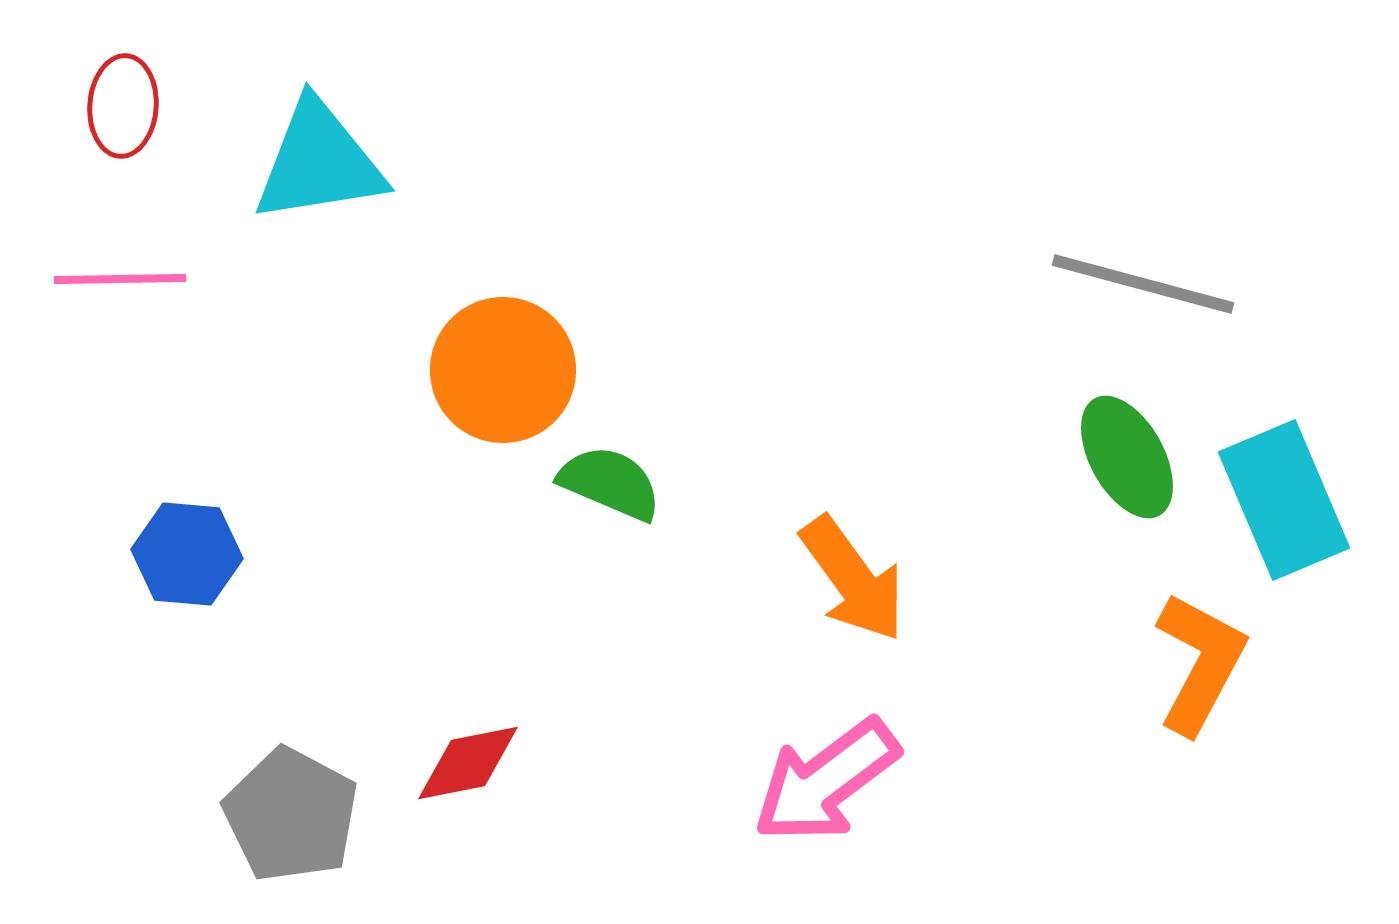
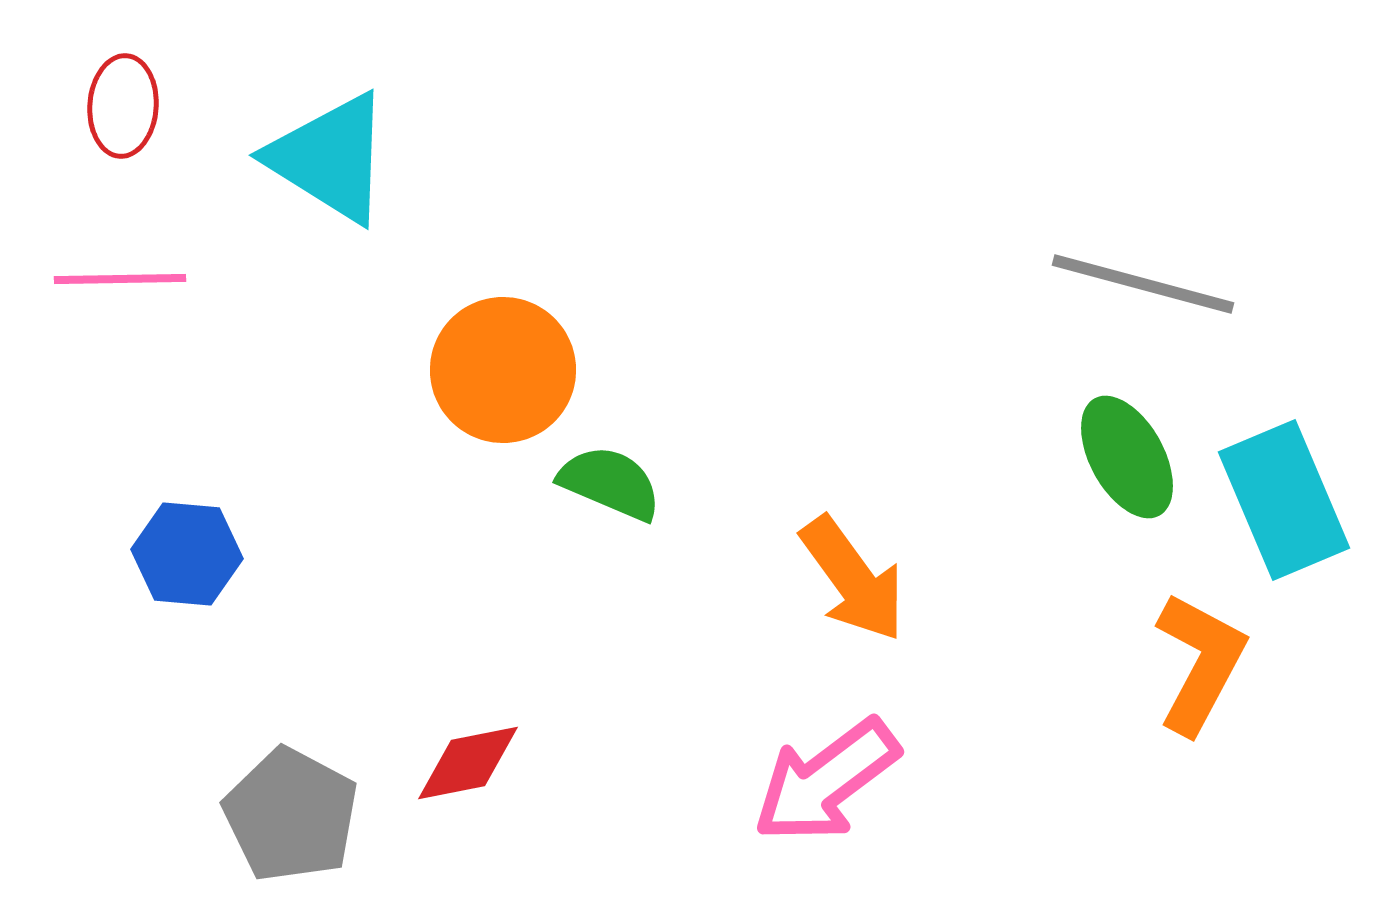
cyan triangle: moved 11 px right, 4 px up; rotated 41 degrees clockwise
